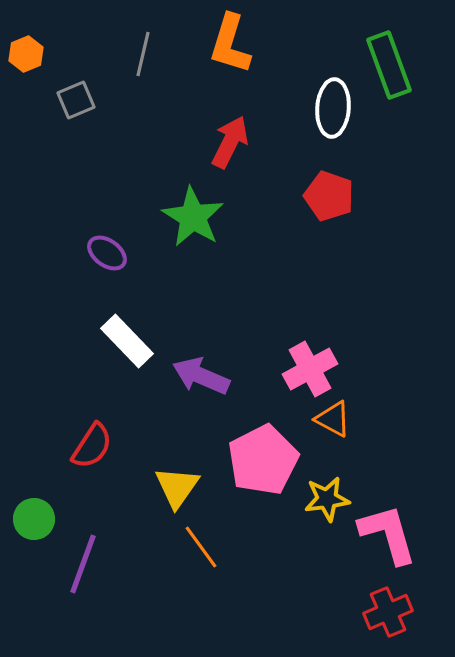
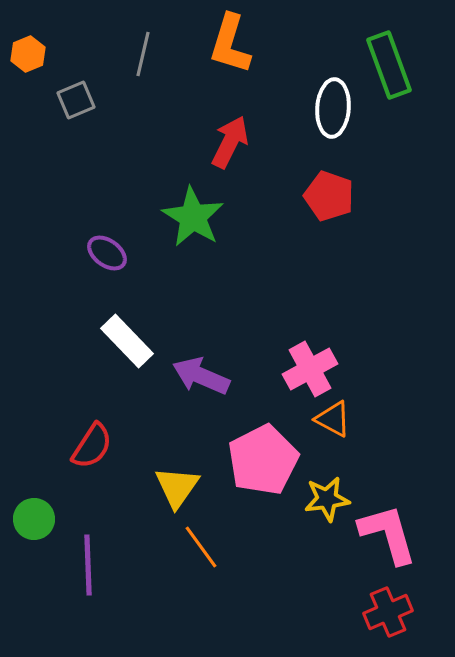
orange hexagon: moved 2 px right
purple line: moved 5 px right, 1 px down; rotated 22 degrees counterclockwise
